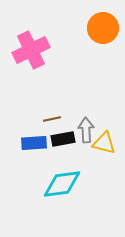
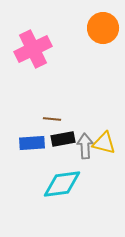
pink cross: moved 2 px right, 1 px up
brown line: rotated 18 degrees clockwise
gray arrow: moved 1 px left, 16 px down
blue rectangle: moved 2 px left
